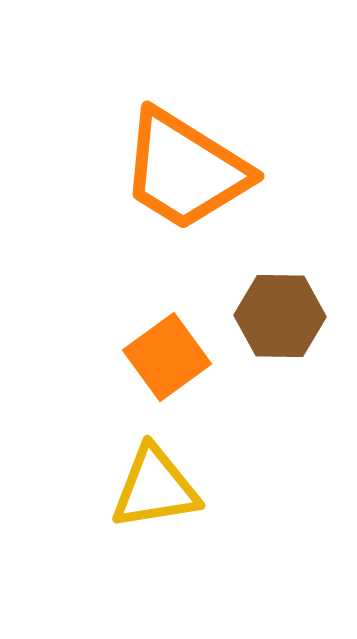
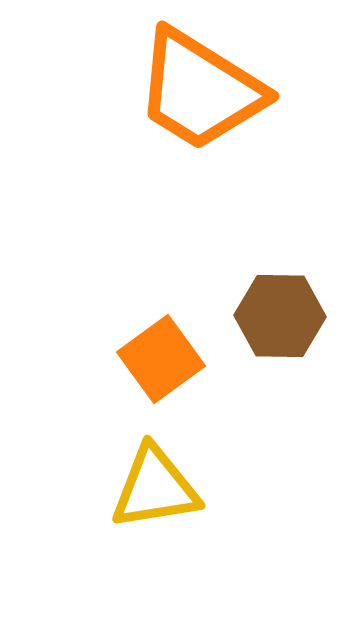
orange trapezoid: moved 15 px right, 80 px up
orange square: moved 6 px left, 2 px down
